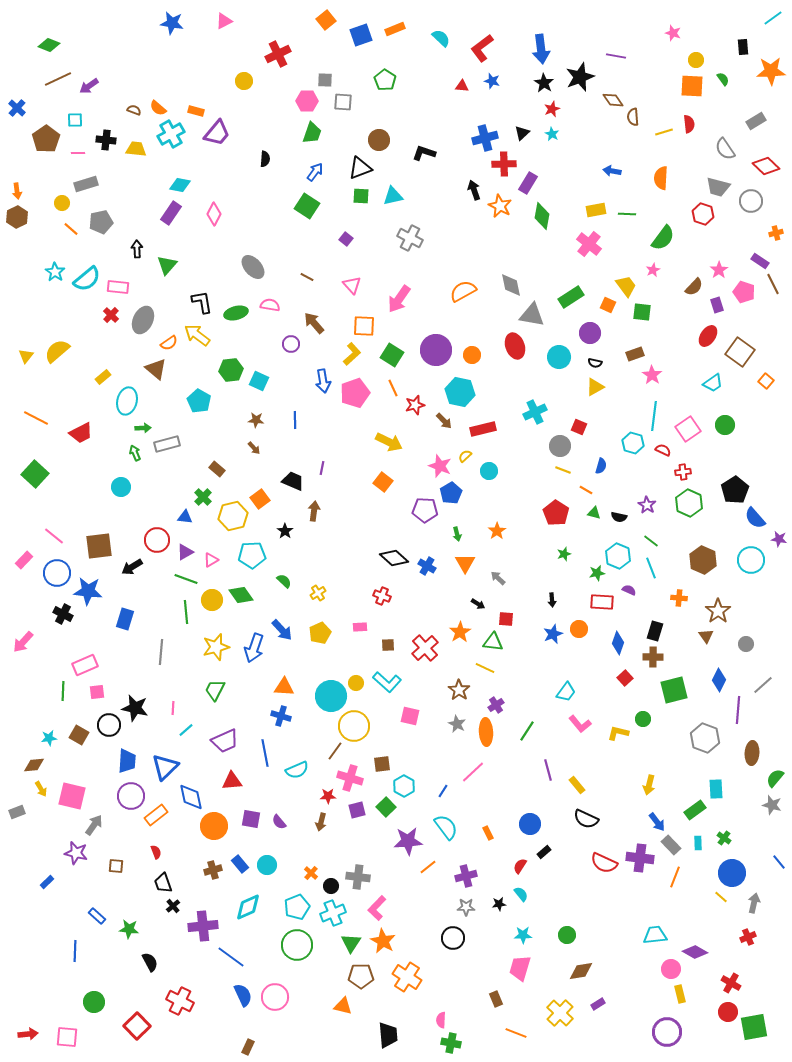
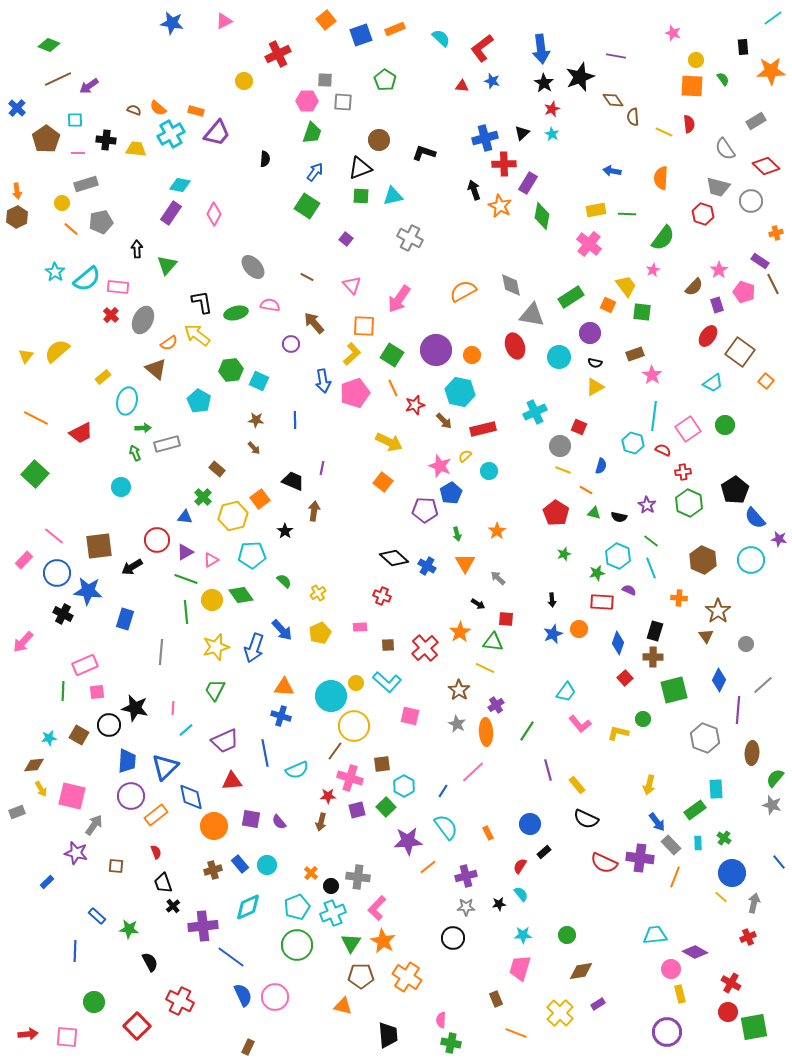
yellow line at (664, 132): rotated 42 degrees clockwise
